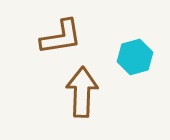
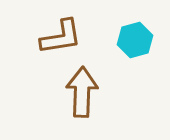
cyan hexagon: moved 17 px up
